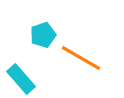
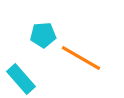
cyan pentagon: rotated 15 degrees clockwise
